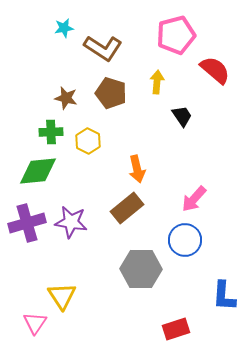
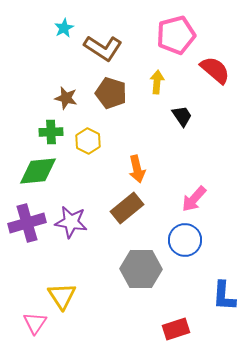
cyan star: rotated 18 degrees counterclockwise
